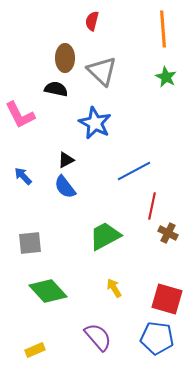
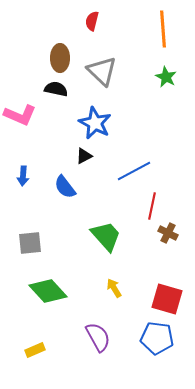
brown ellipse: moved 5 px left
pink L-shape: rotated 40 degrees counterclockwise
black triangle: moved 18 px right, 4 px up
blue arrow: rotated 132 degrees counterclockwise
green trapezoid: moved 1 px right; rotated 76 degrees clockwise
purple semicircle: rotated 12 degrees clockwise
